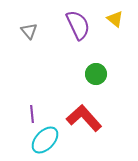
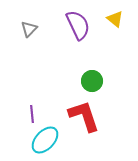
gray triangle: moved 2 px up; rotated 24 degrees clockwise
green circle: moved 4 px left, 7 px down
red L-shape: moved 2 px up; rotated 24 degrees clockwise
